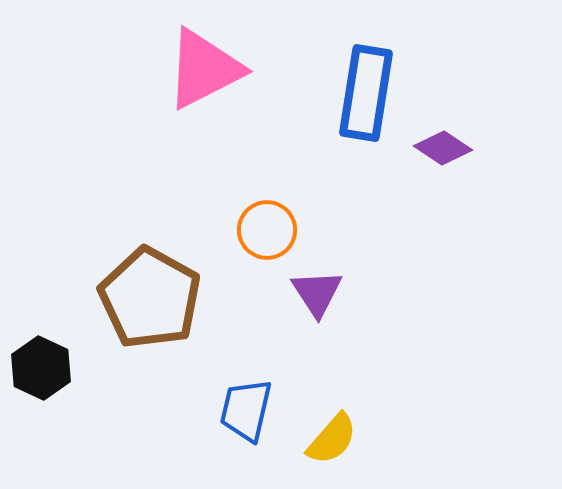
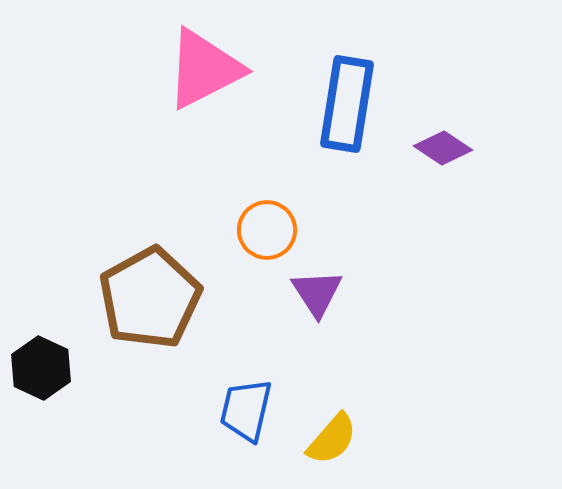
blue rectangle: moved 19 px left, 11 px down
brown pentagon: rotated 14 degrees clockwise
